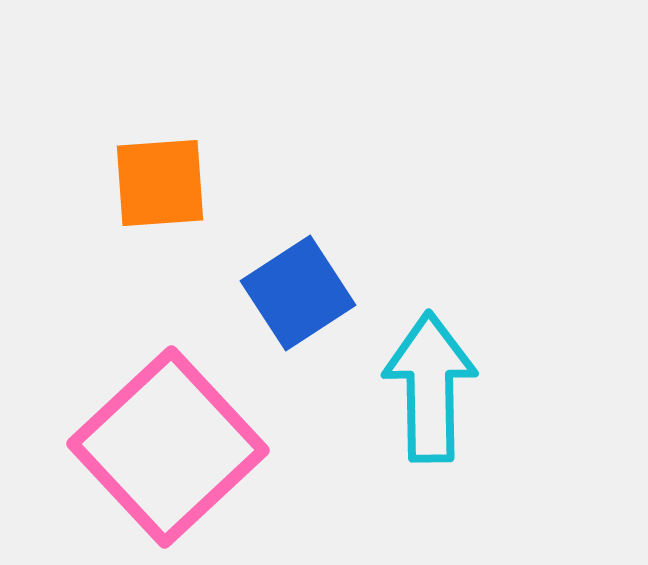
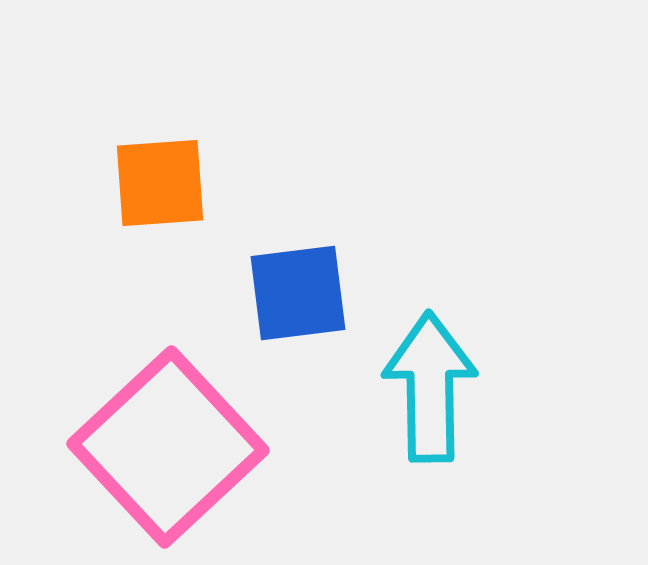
blue square: rotated 26 degrees clockwise
